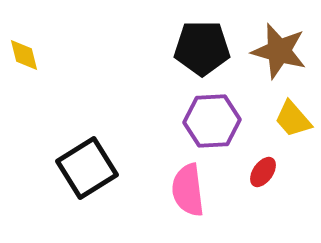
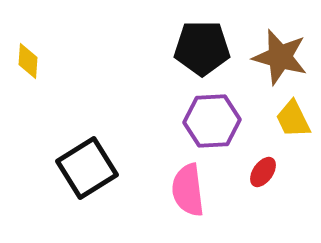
brown star: moved 1 px right, 6 px down
yellow diamond: moved 4 px right, 6 px down; rotated 18 degrees clockwise
yellow trapezoid: rotated 15 degrees clockwise
